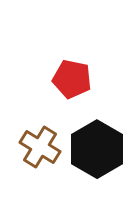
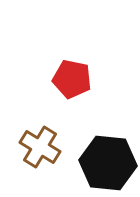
black hexagon: moved 11 px right, 14 px down; rotated 24 degrees counterclockwise
